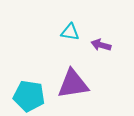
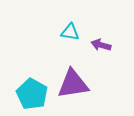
cyan pentagon: moved 3 px right, 2 px up; rotated 20 degrees clockwise
